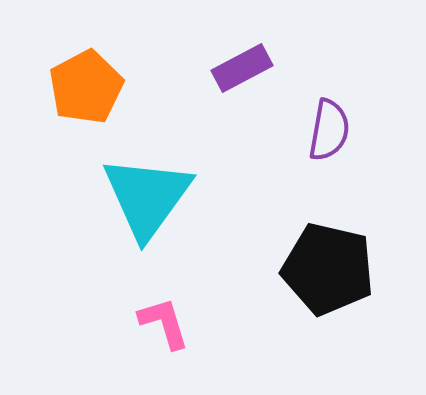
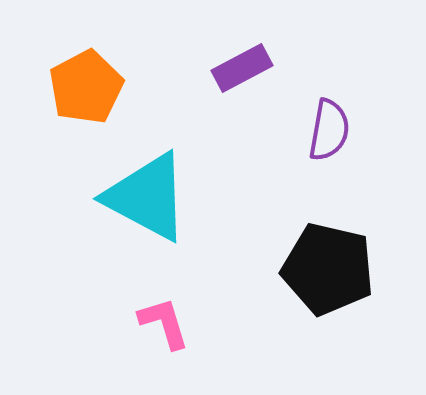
cyan triangle: rotated 38 degrees counterclockwise
